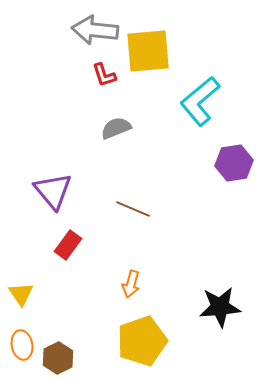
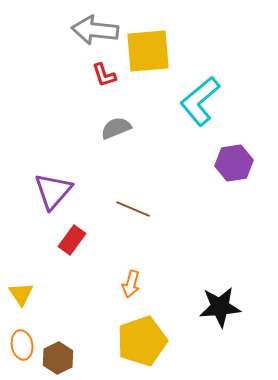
purple triangle: rotated 21 degrees clockwise
red rectangle: moved 4 px right, 5 px up
